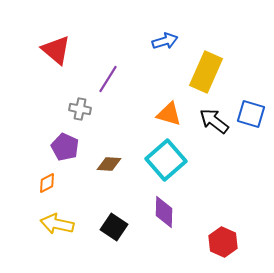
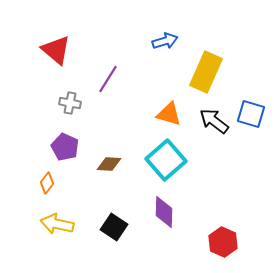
gray cross: moved 10 px left, 6 px up
orange diamond: rotated 25 degrees counterclockwise
